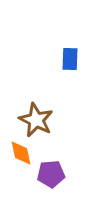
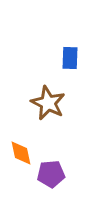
blue rectangle: moved 1 px up
brown star: moved 12 px right, 17 px up
